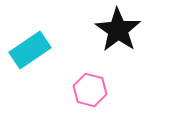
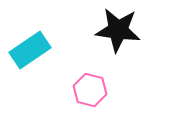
black star: rotated 27 degrees counterclockwise
